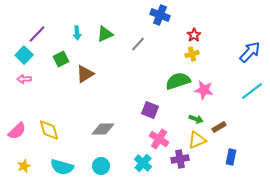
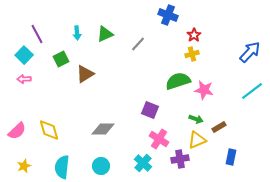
blue cross: moved 8 px right
purple line: rotated 72 degrees counterclockwise
cyan semicircle: rotated 80 degrees clockwise
